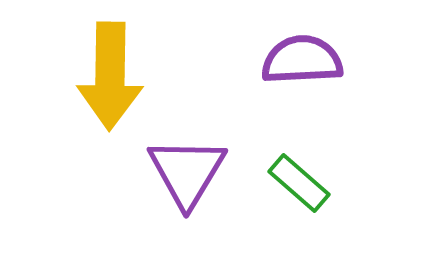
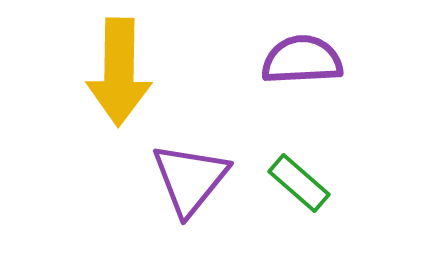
yellow arrow: moved 9 px right, 4 px up
purple triangle: moved 3 px right, 7 px down; rotated 8 degrees clockwise
